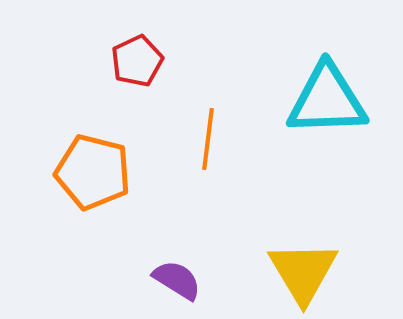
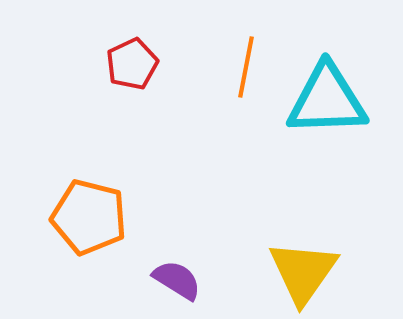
red pentagon: moved 5 px left, 3 px down
orange line: moved 38 px right, 72 px up; rotated 4 degrees clockwise
orange pentagon: moved 4 px left, 45 px down
yellow triangle: rotated 6 degrees clockwise
